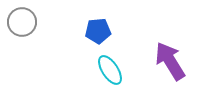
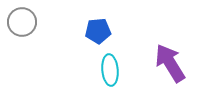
purple arrow: moved 2 px down
cyan ellipse: rotated 28 degrees clockwise
